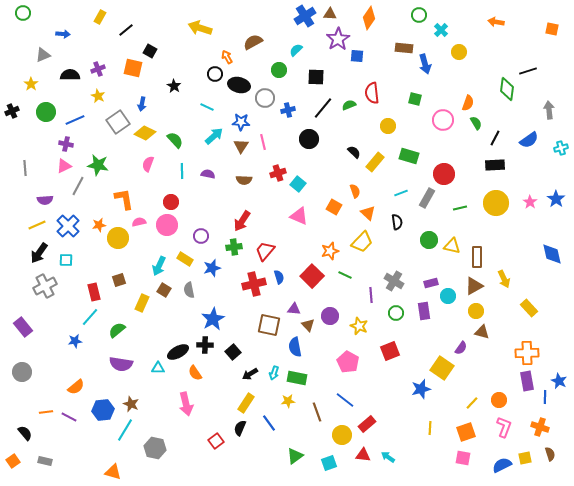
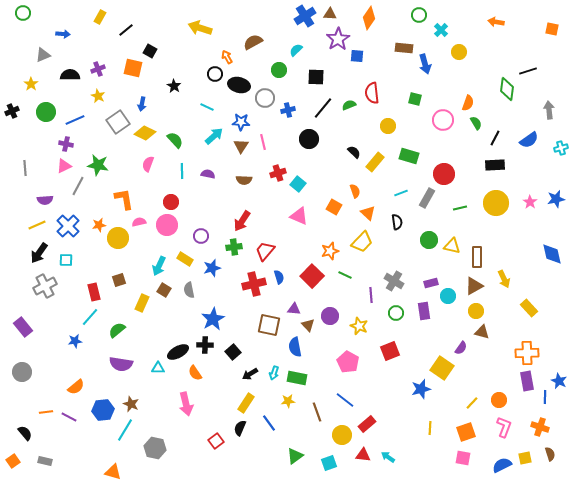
blue star at (556, 199): rotated 24 degrees clockwise
